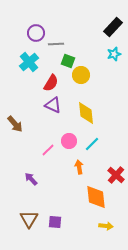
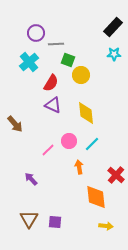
cyan star: rotated 16 degrees clockwise
green square: moved 1 px up
